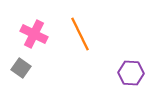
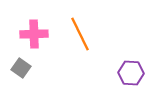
pink cross: rotated 28 degrees counterclockwise
